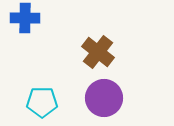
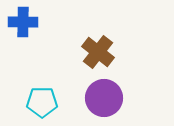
blue cross: moved 2 px left, 4 px down
